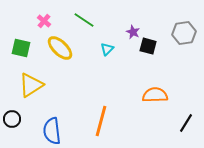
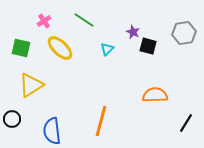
pink cross: rotated 16 degrees clockwise
